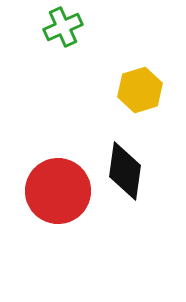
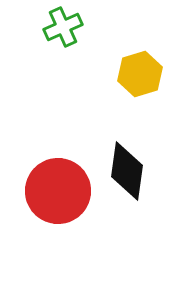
yellow hexagon: moved 16 px up
black diamond: moved 2 px right
